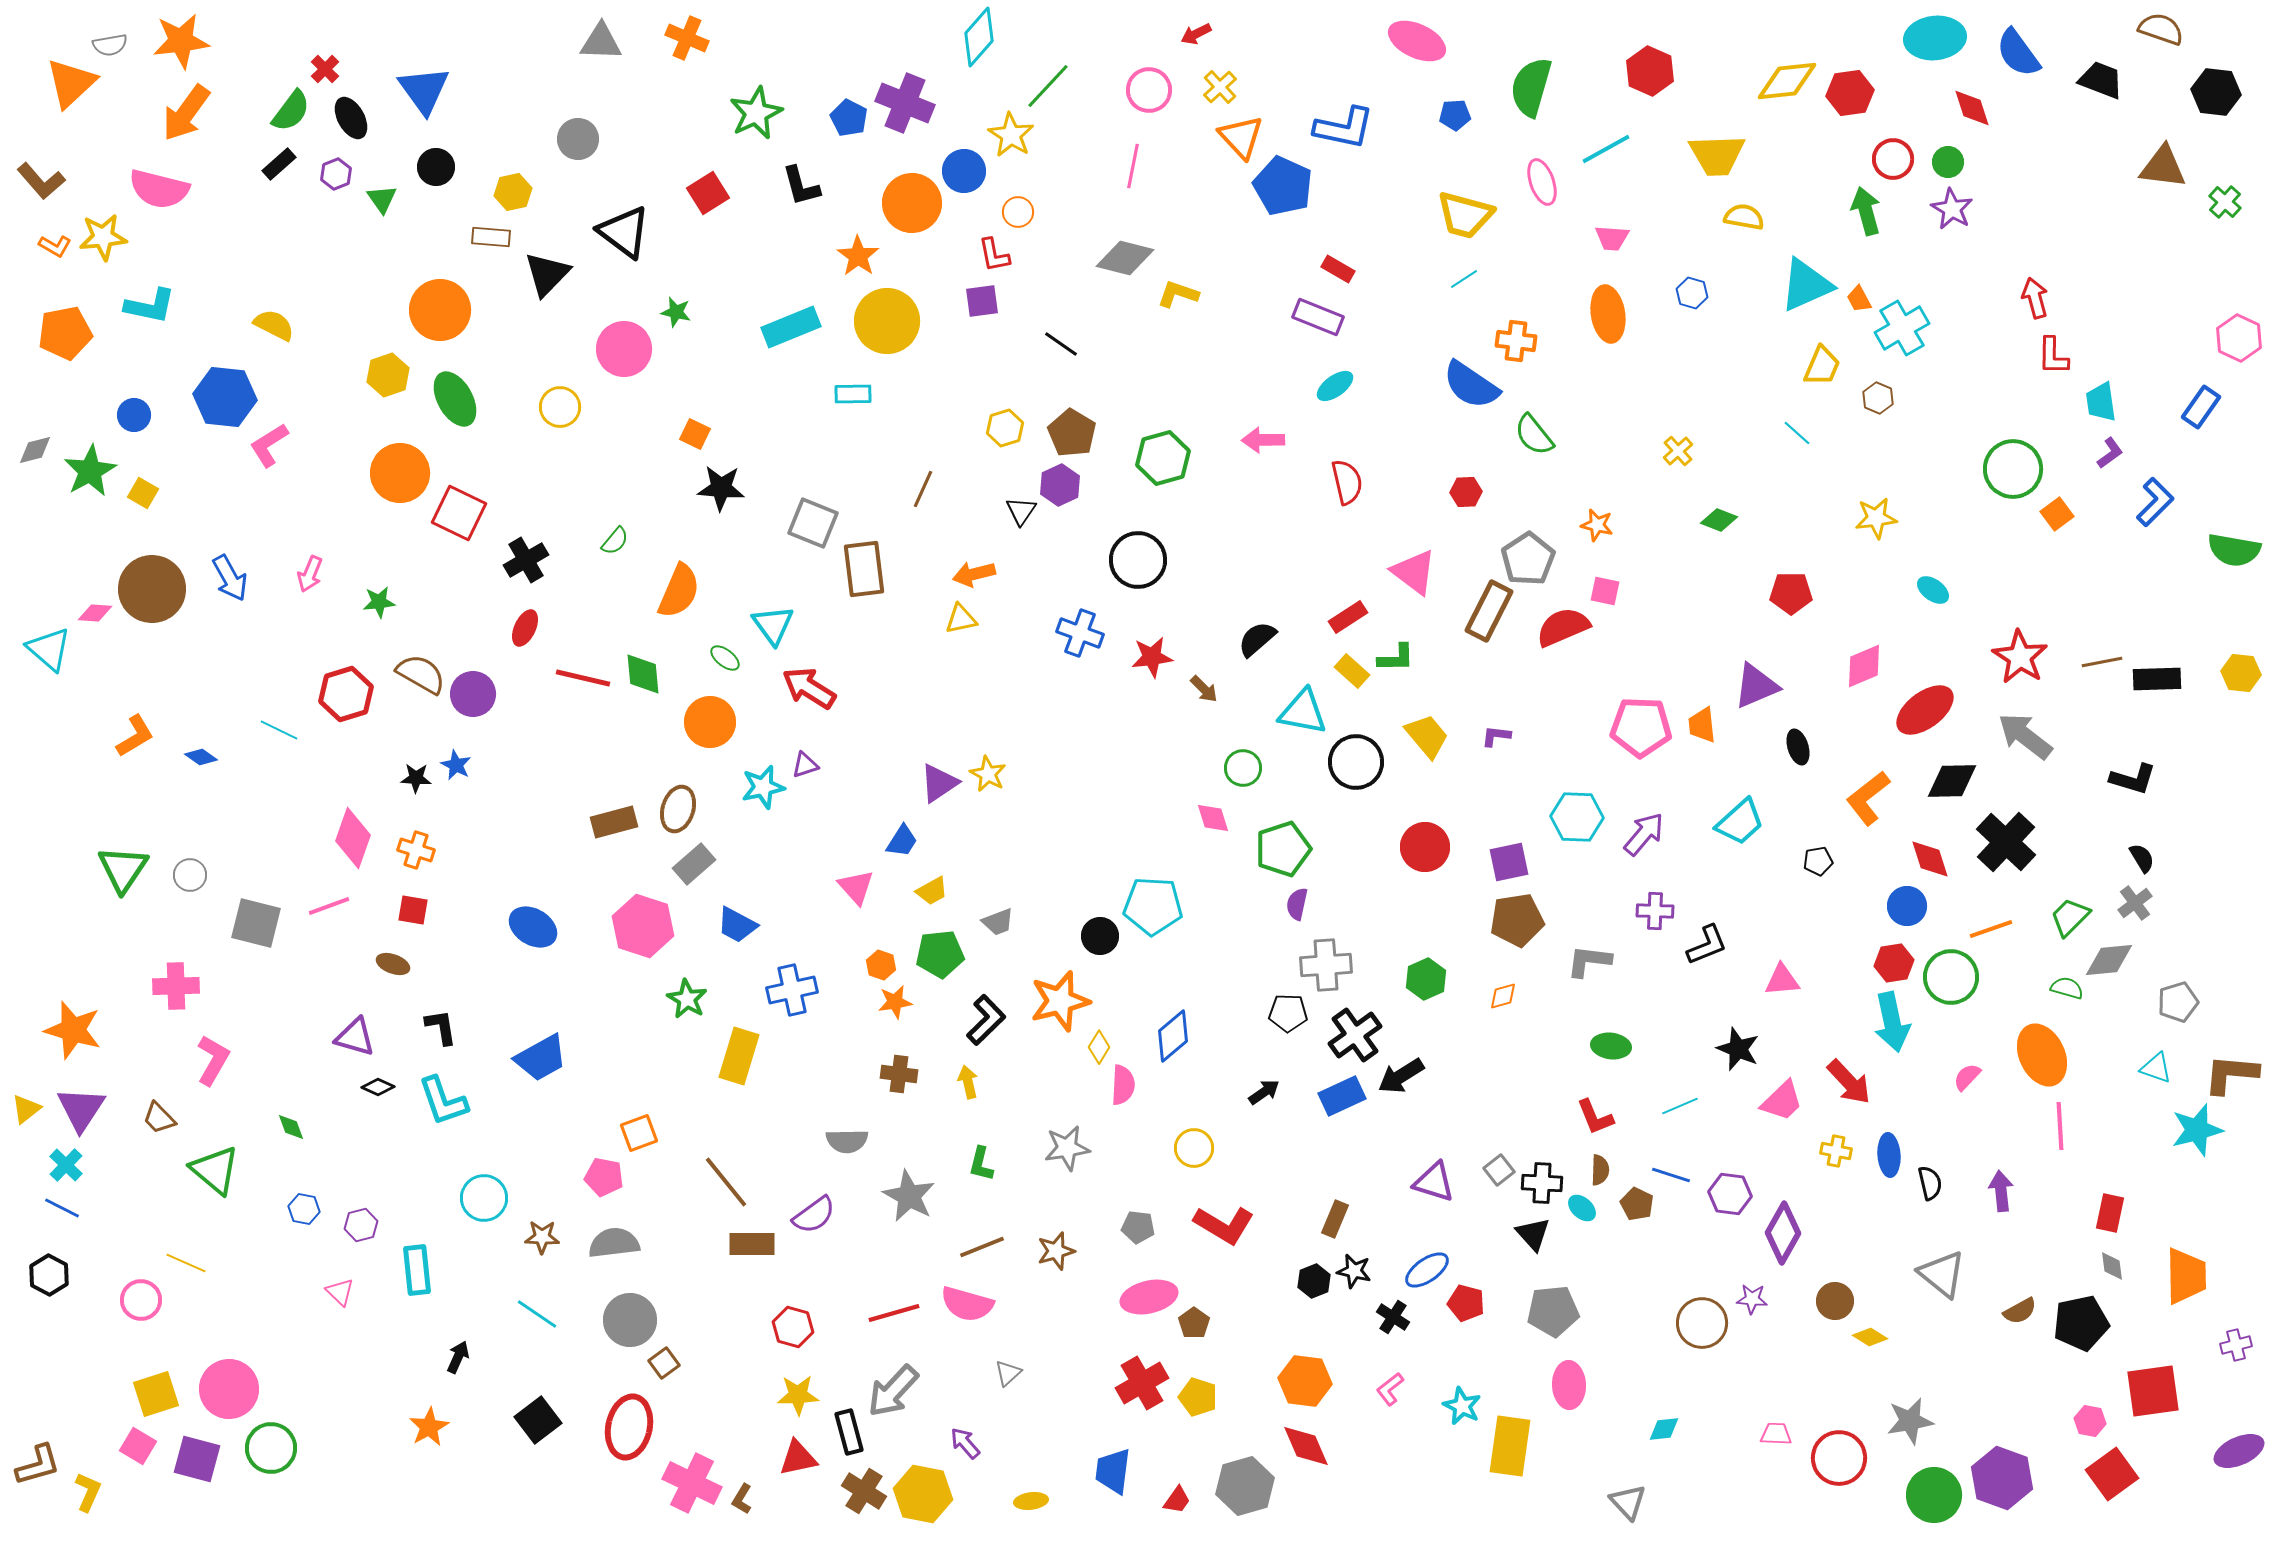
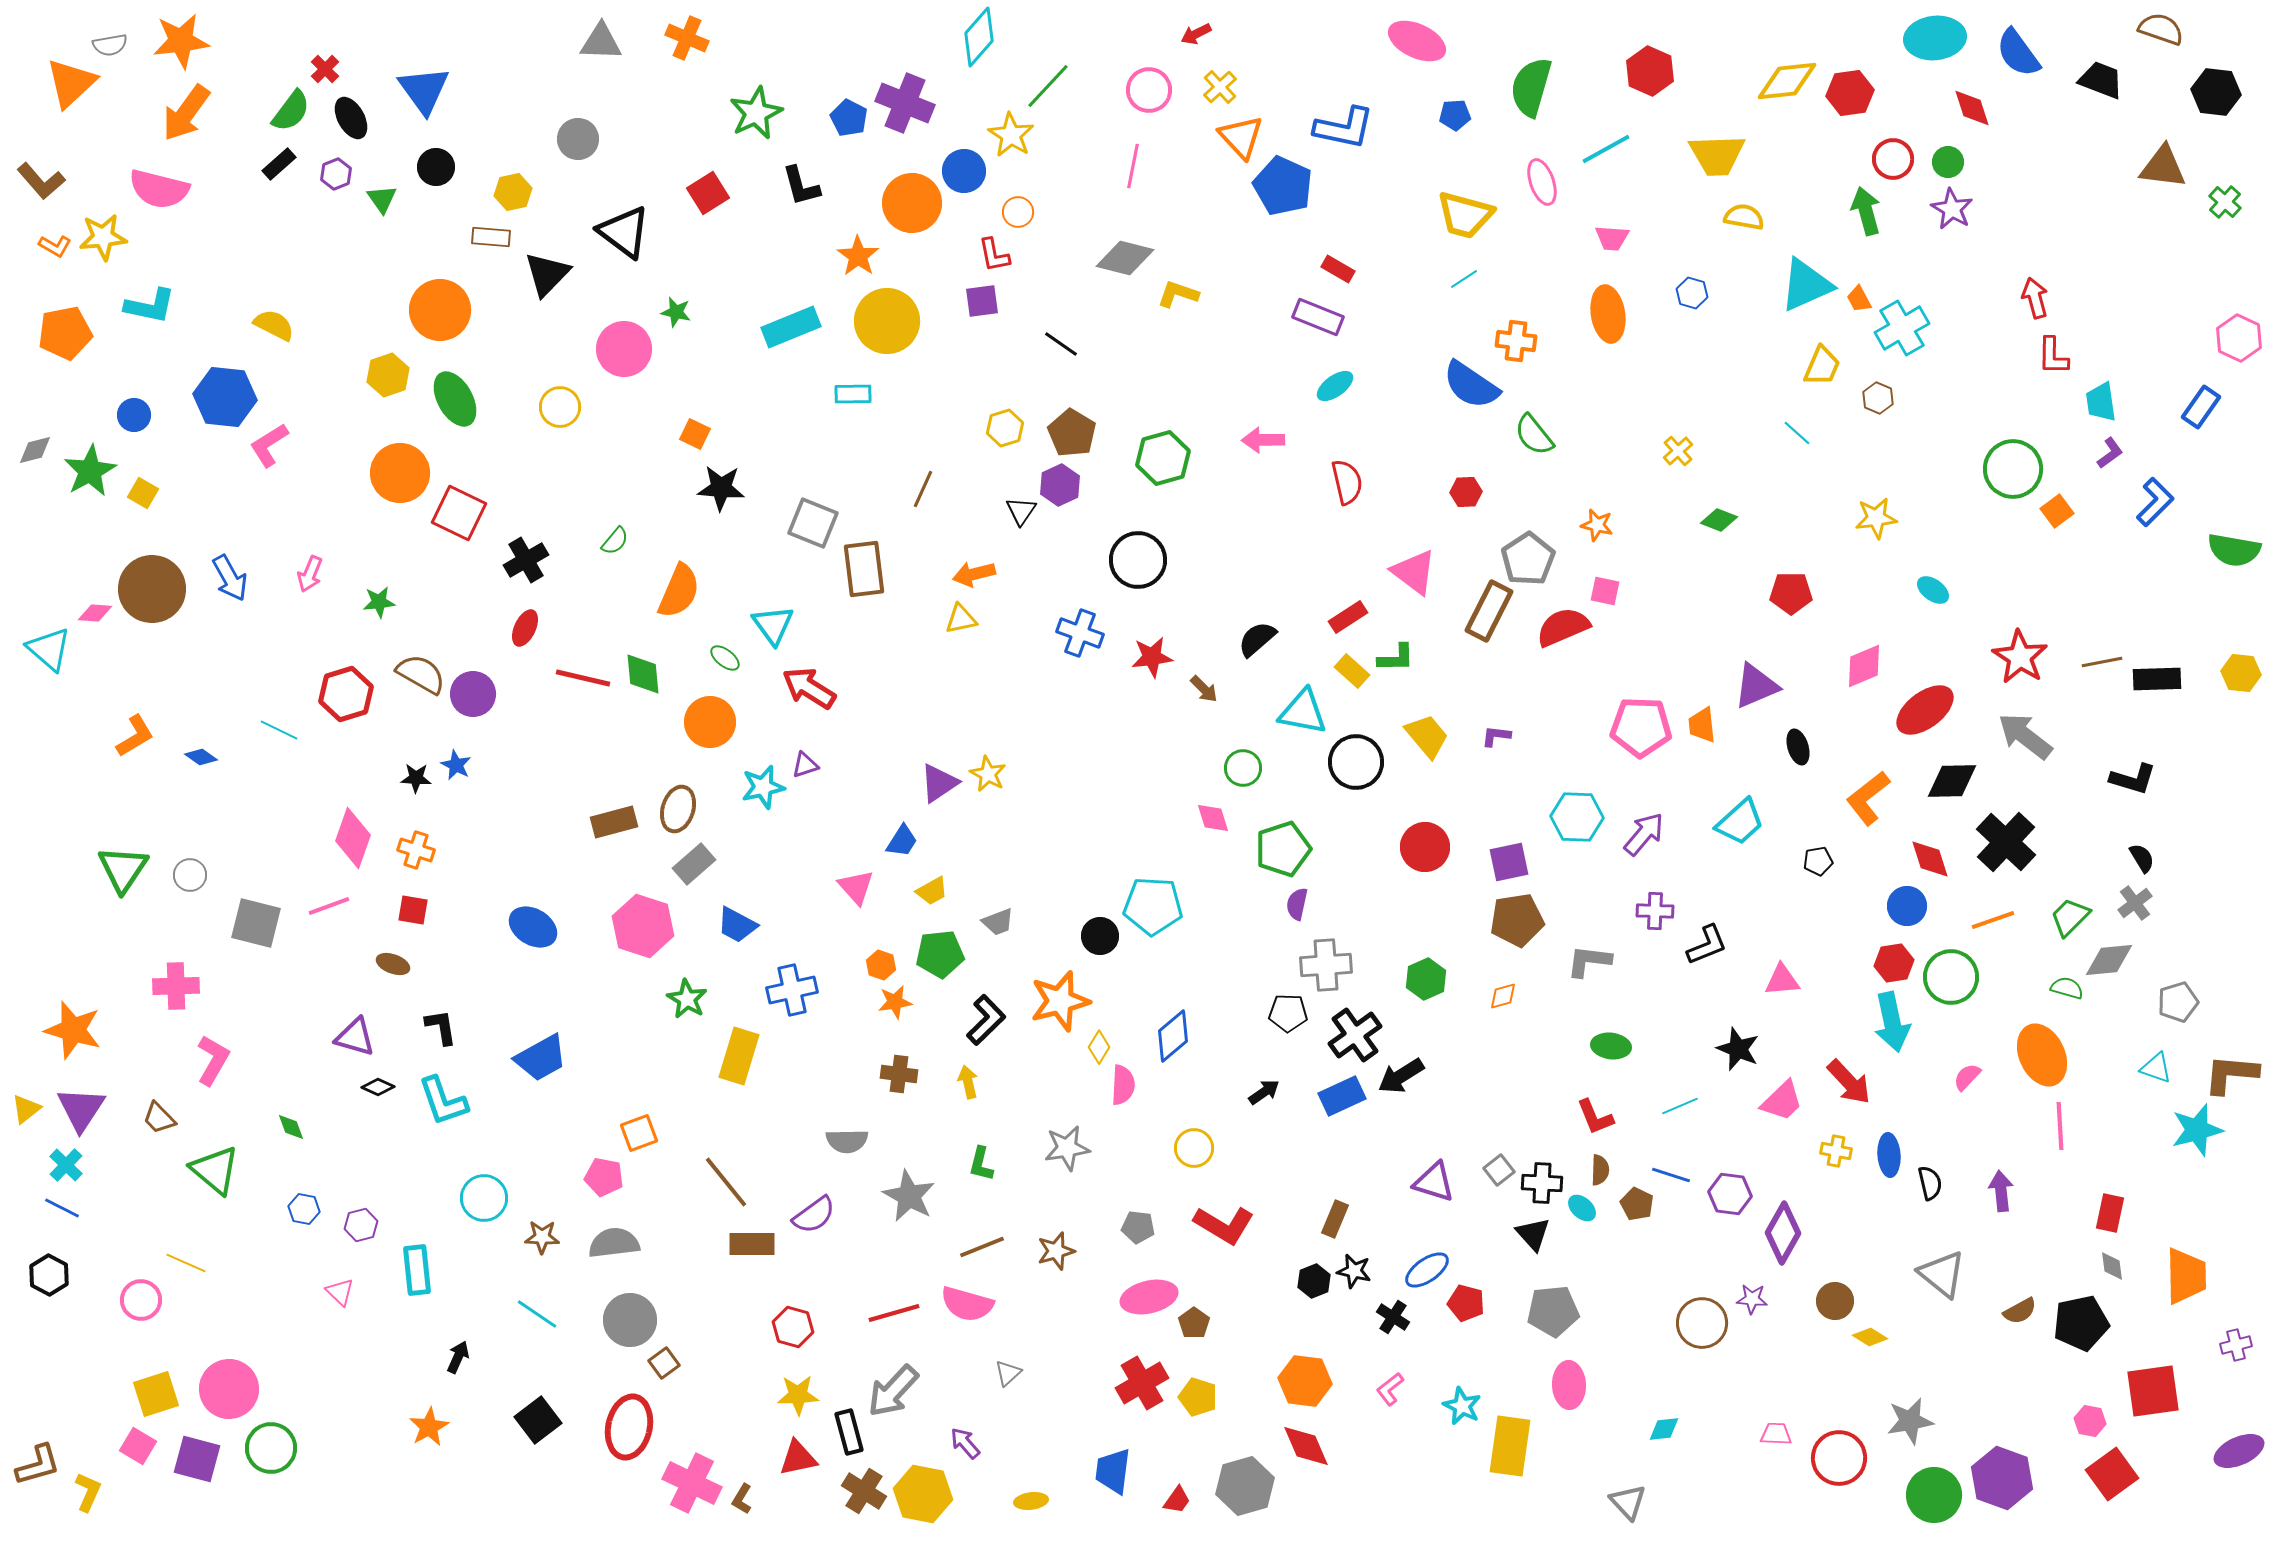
orange square at (2057, 514): moved 3 px up
orange line at (1991, 929): moved 2 px right, 9 px up
